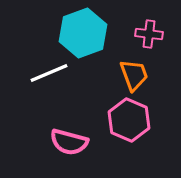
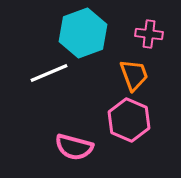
pink semicircle: moved 5 px right, 5 px down
